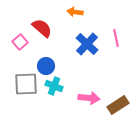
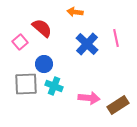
blue circle: moved 2 px left, 2 px up
